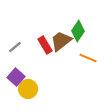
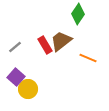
green diamond: moved 17 px up
